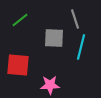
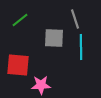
cyan line: rotated 15 degrees counterclockwise
pink star: moved 9 px left
